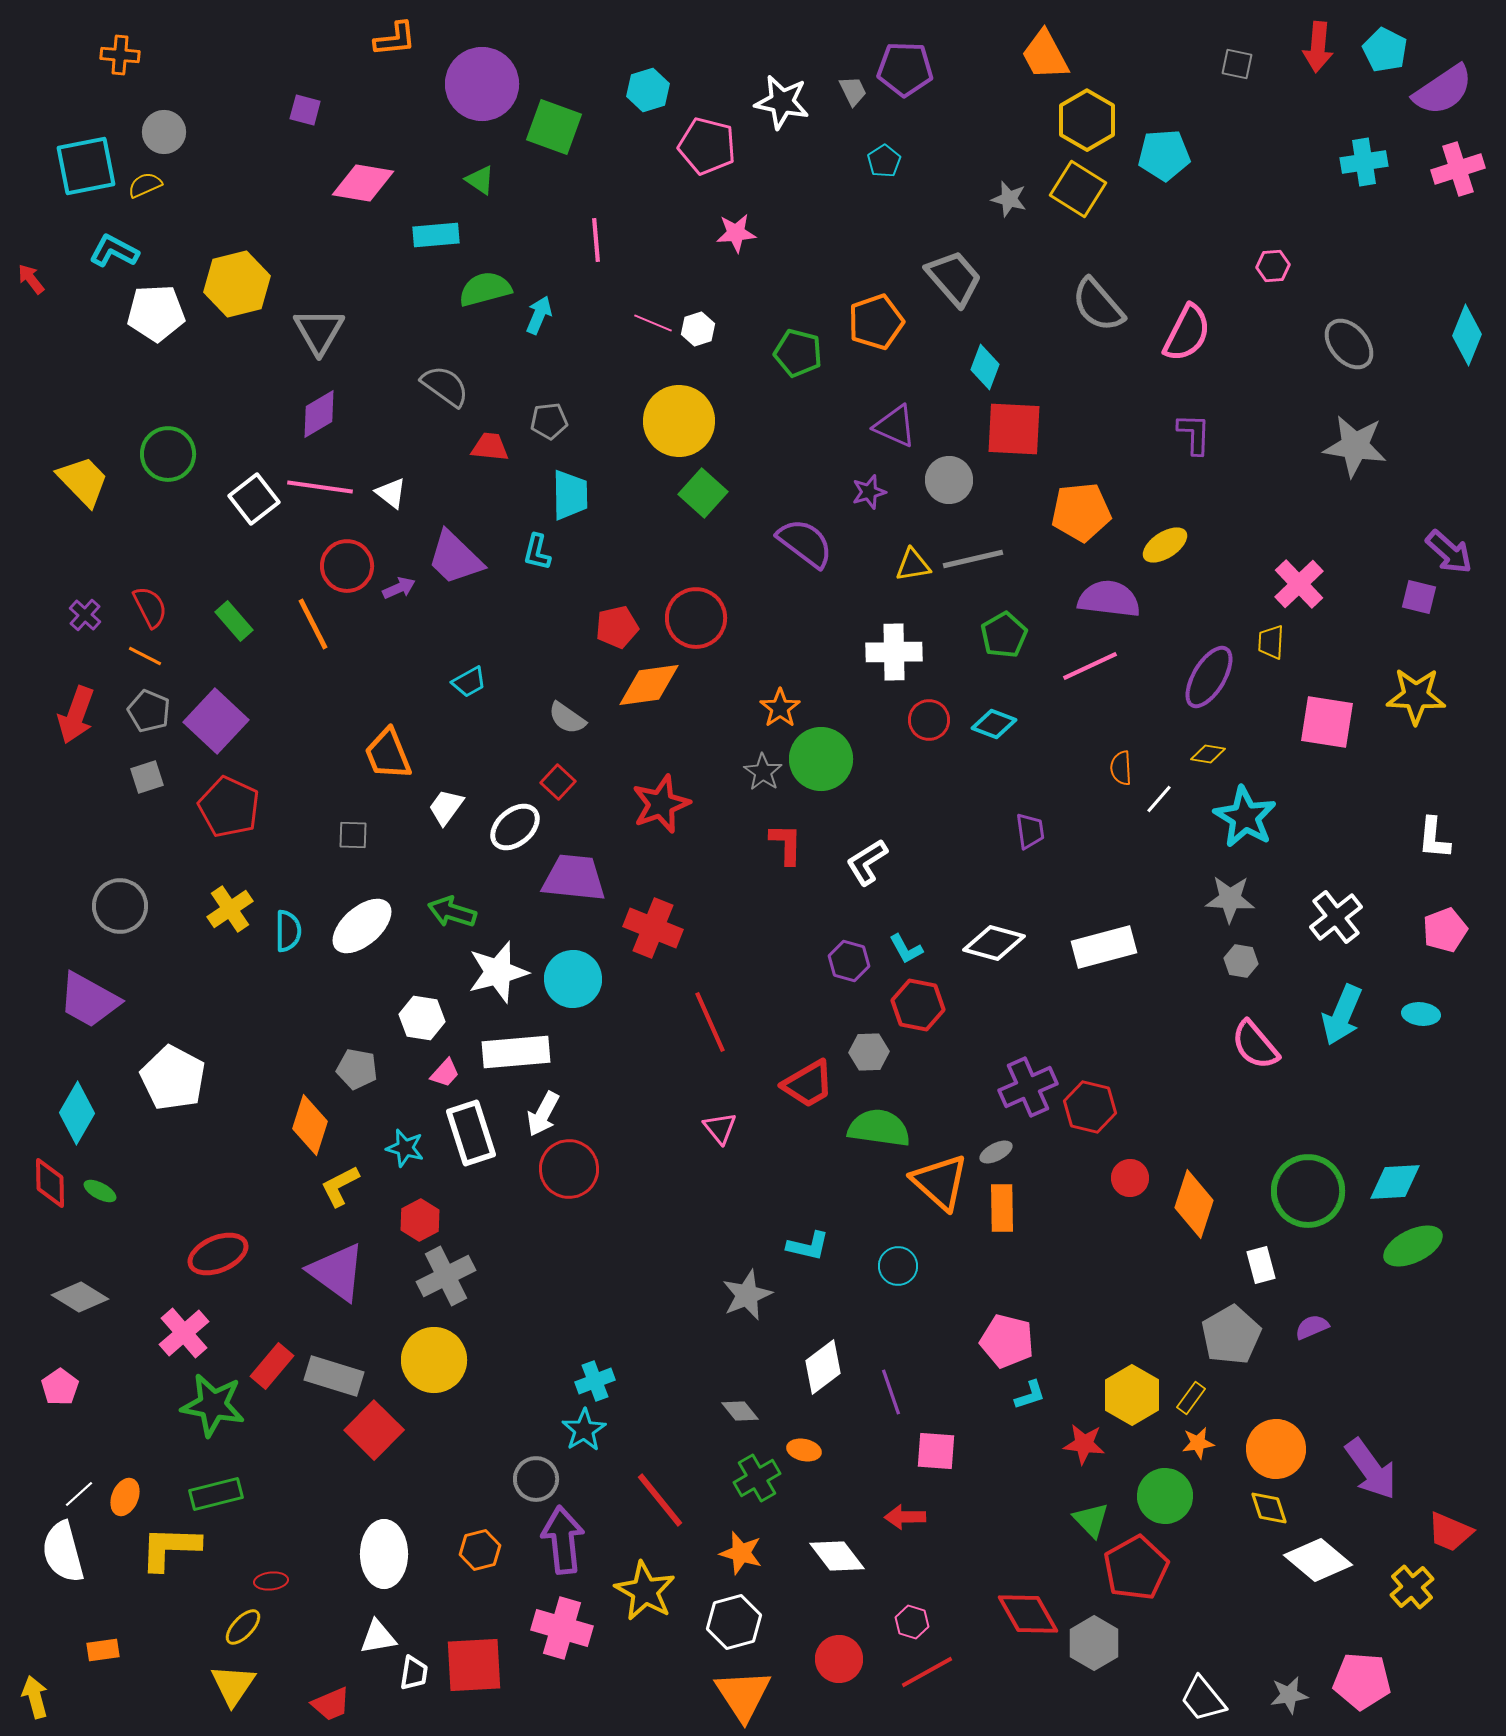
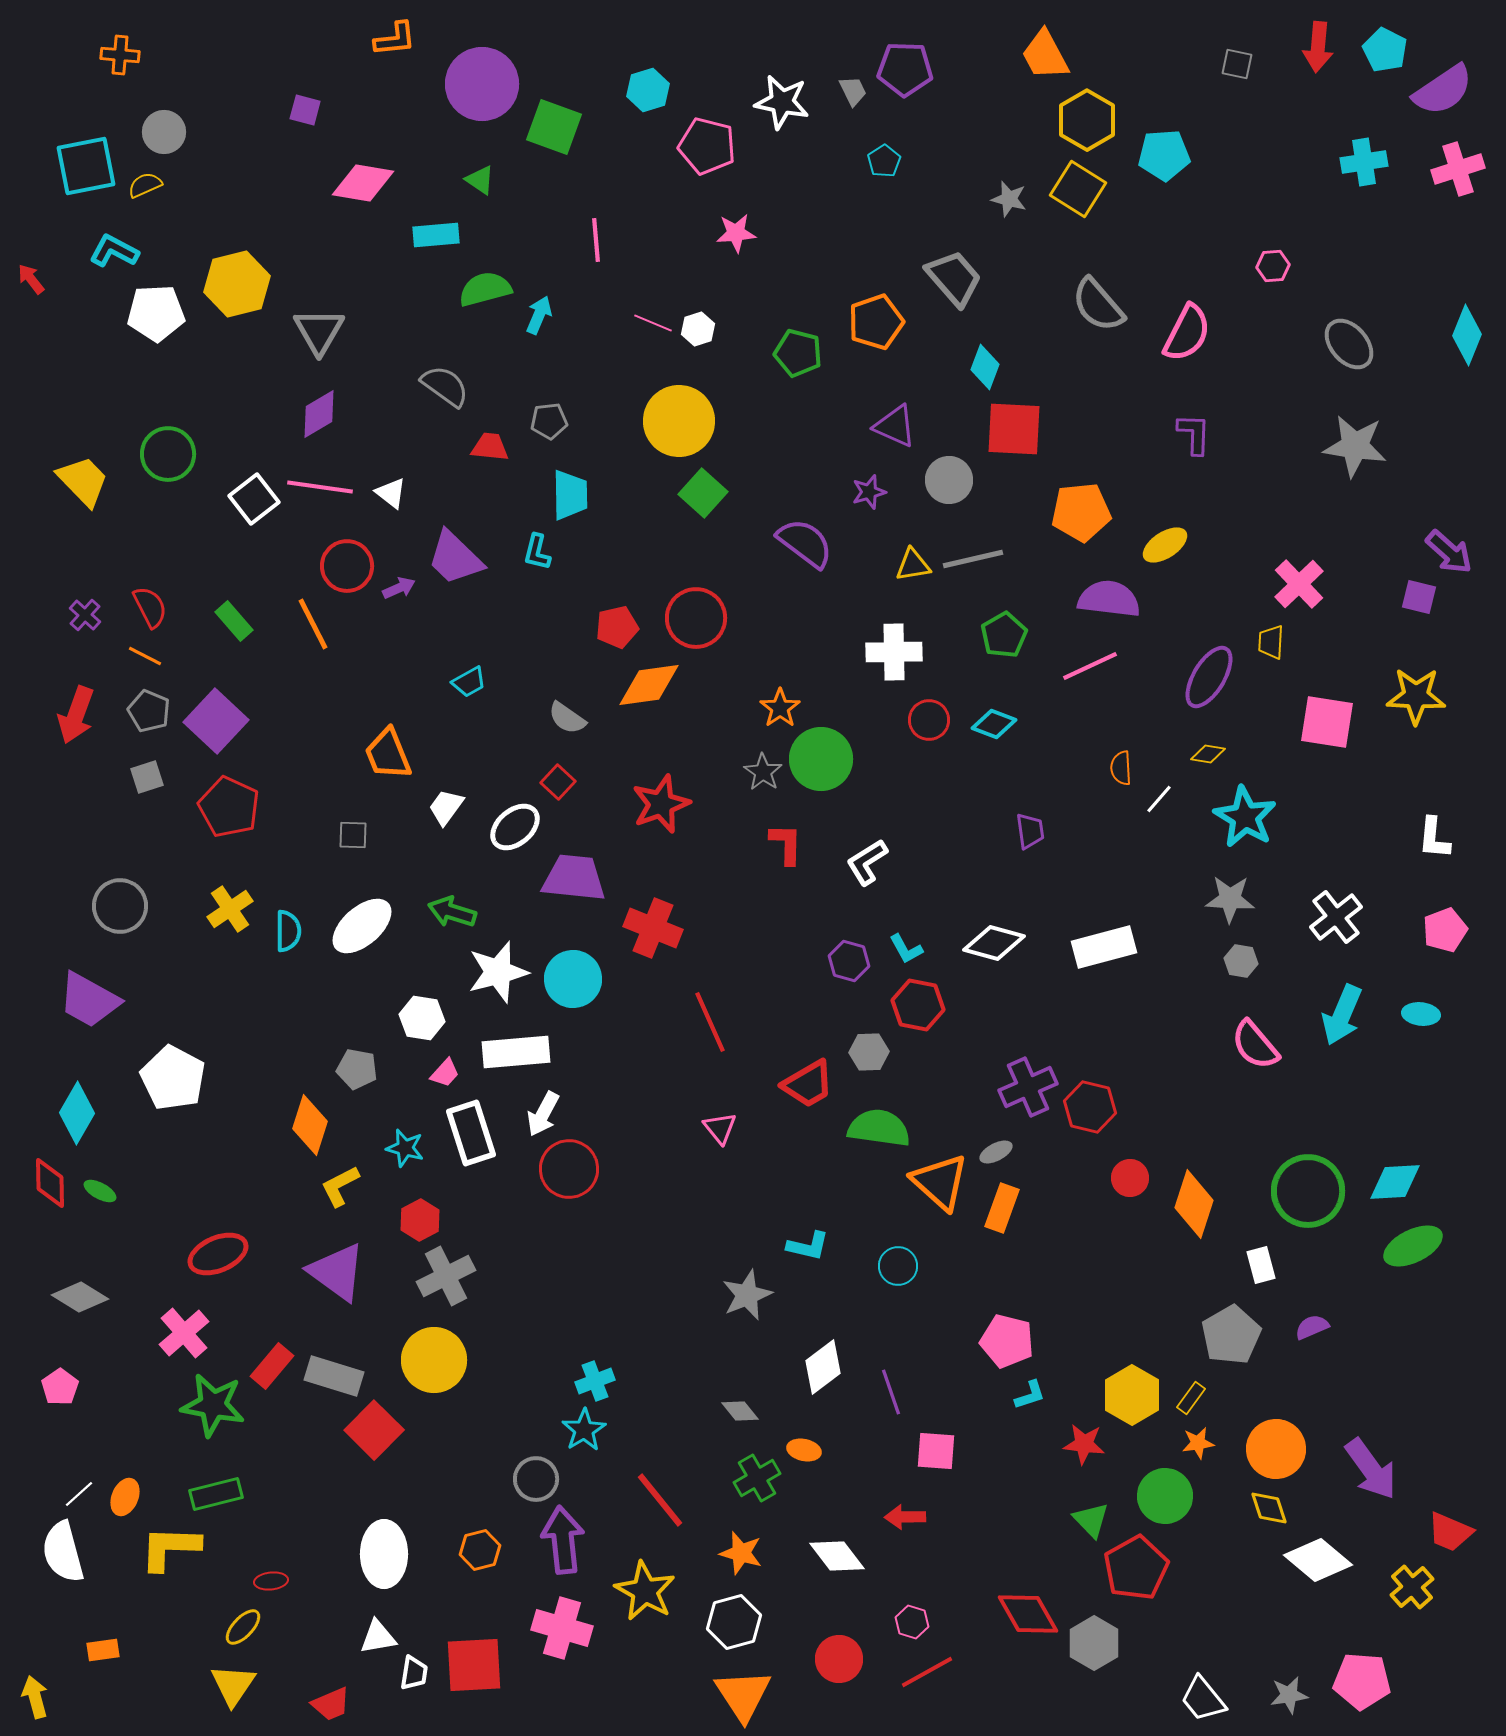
orange rectangle at (1002, 1208): rotated 21 degrees clockwise
